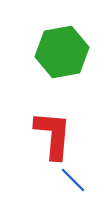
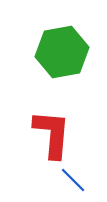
red L-shape: moved 1 px left, 1 px up
